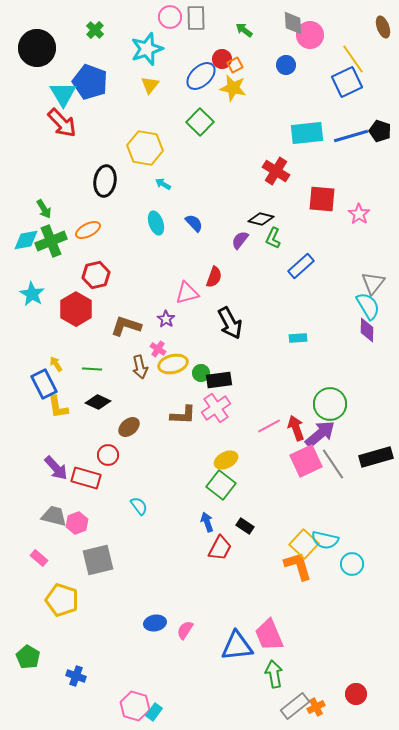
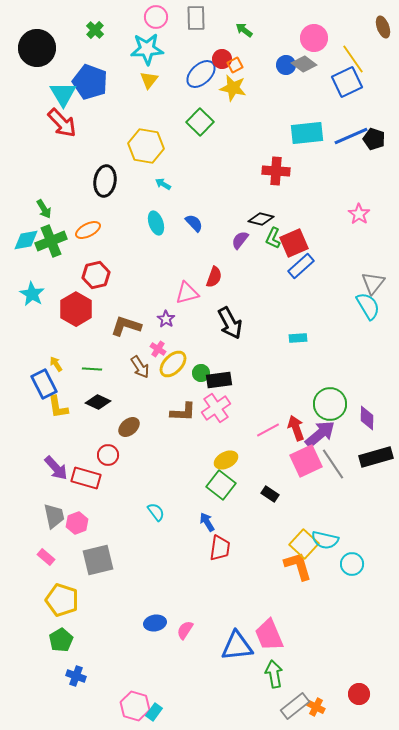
pink circle at (170, 17): moved 14 px left
gray diamond at (293, 23): moved 11 px right, 41 px down; rotated 50 degrees counterclockwise
pink circle at (310, 35): moved 4 px right, 3 px down
cyan star at (147, 49): rotated 16 degrees clockwise
blue ellipse at (201, 76): moved 2 px up
yellow triangle at (150, 85): moved 1 px left, 5 px up
black pentagon at (380, 131): moved 6 px left, 8 px down
blue line at (351, 136): rotated 8 degrees counterclockwise
yellow hexagon at (145, 148): moved 1 px right, 2 px up
red cross at (276, 171): rotated 28 degrees counterclockwise
red square at (322, 199): moved 28 px left, 44 px down; rotated 28 degrees counterclockwise
purple diamond at (367, 330): moved 88 px down
yellow ellipse at (173, 364): rotated 32 degrees counterclockwise
brown arrow at (140, 367): rotated 20 degrees counterclockwise
brown L-shape at (183, 415): moved 3 px up
pink line at (269, 426): moved 1 px left, 4 px down
cyan semicircle at (139, 506): moved 17 px right, 6 px down
gray trapezoid at (54, 516): rotated 64 degrees clockwise
blue arrow at (207, 522): rotated 12 degrees counterclockwise
black rectangle at (245, 526): moved 25 px right, 32 px up
red trapezoid at (220, 548): rotated 20 degrees counterclockwise
pink rectangle at (39, 558): moved 7 px right, 1 px up
green pentagon at (28, 657): moved 33 px right, 17 px up; rotated 10 degrees clockwise
red circle at (356, 694): moved 3 px right
orange cross at (316, 707): rotated 36 degrees counterclockwise
